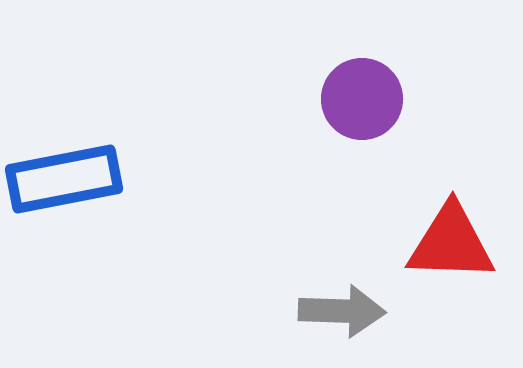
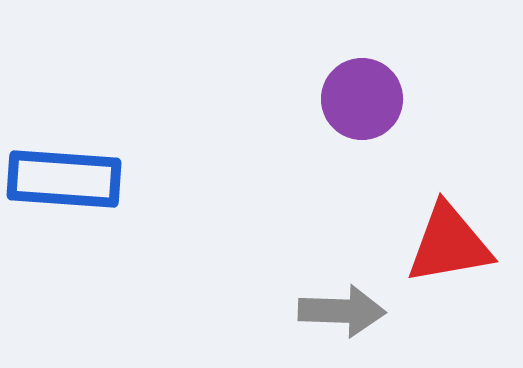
blue rectangle: rotated 15 degrees clockwise
red triangle: moved 2 px left, 1 px down; rotated 12 degrees counterclockwise
